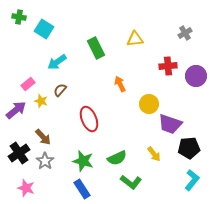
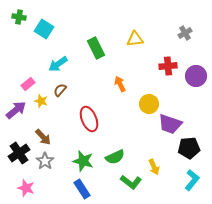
cyan arrow: moved 1 px right, 2 px down
yellow arrow: moved 13 px down; rotated 14 degrees clockwise
green semicircle: moved 2 px left, 1 px up
